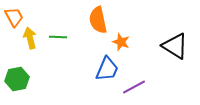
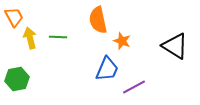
orange star: moved 1 px right, 1 px up
